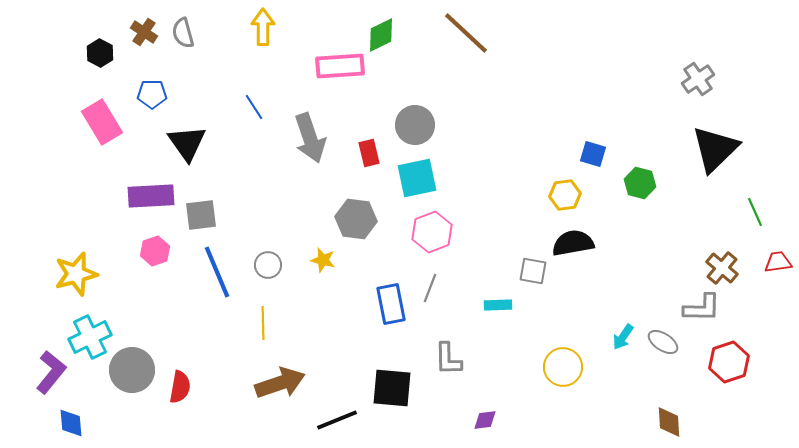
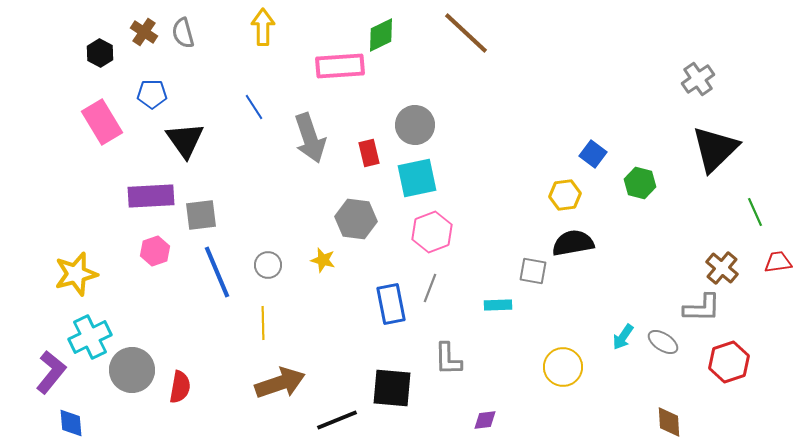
black triangle at (187, 143): moved 2 px left, 3 px up
blue square at (593, 154): rotated 20 degrees clockwise
